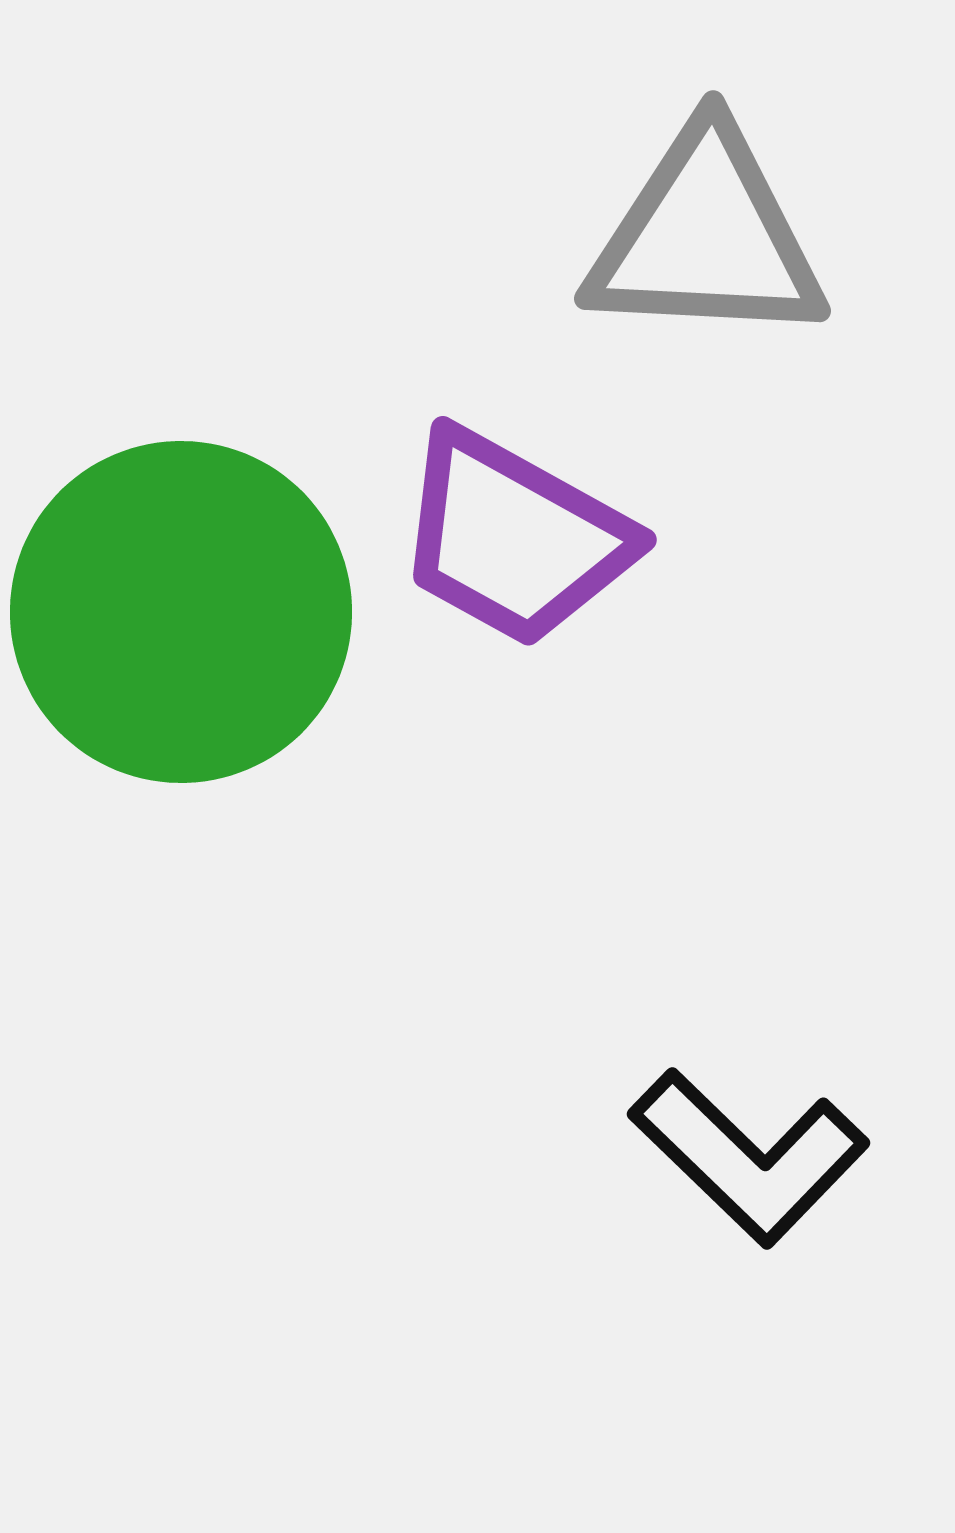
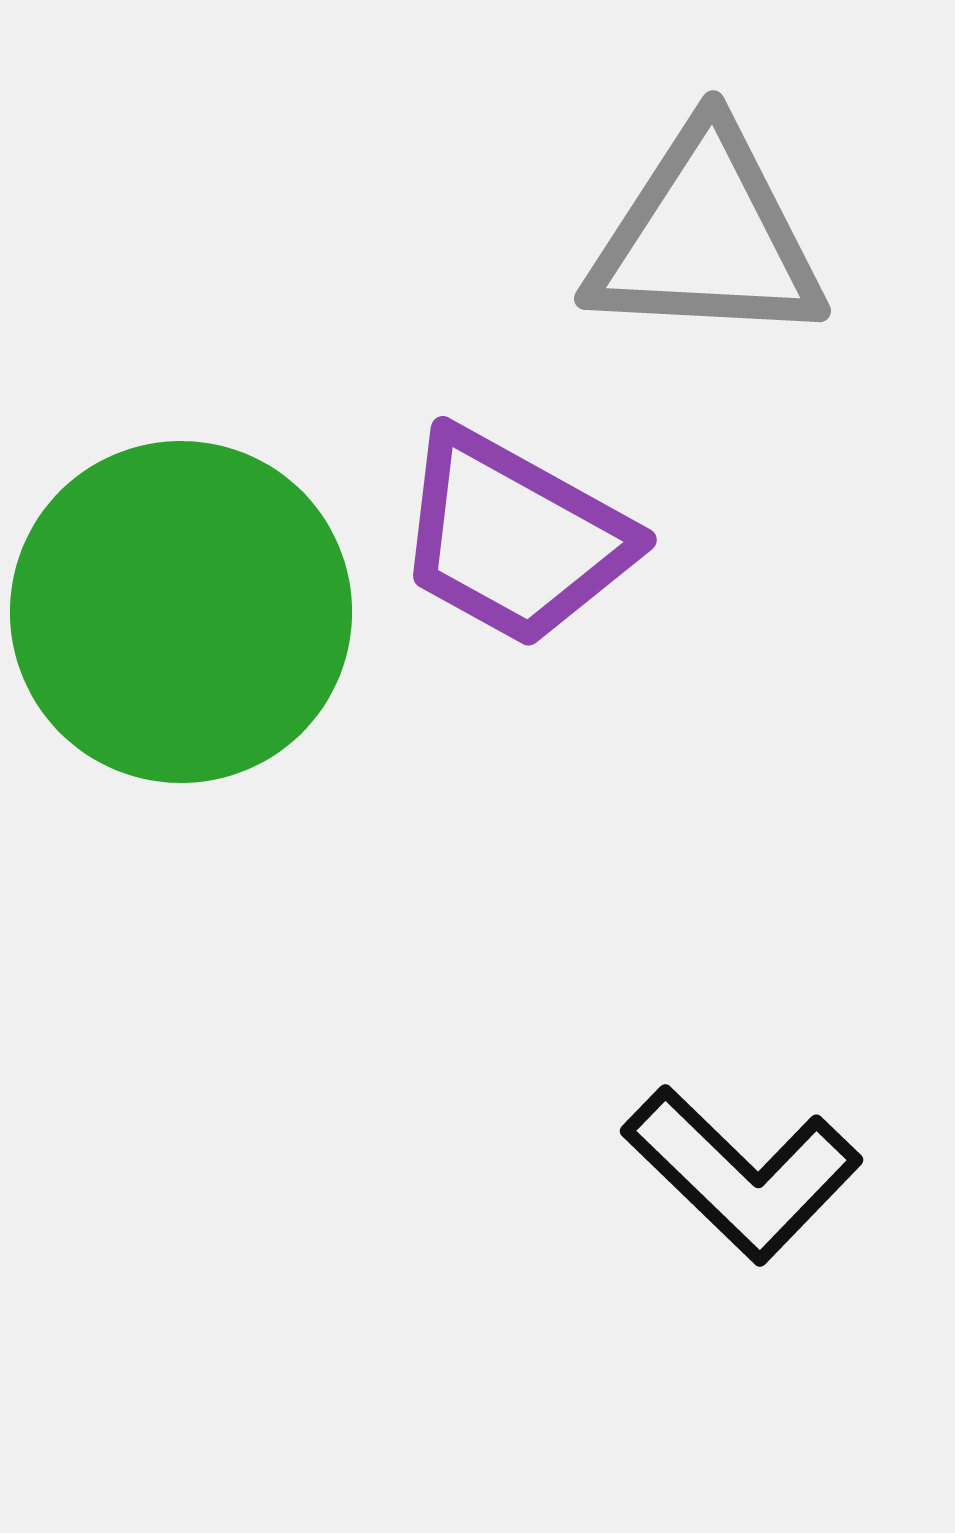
black L-shape: moved 7 px left, 17 px down
